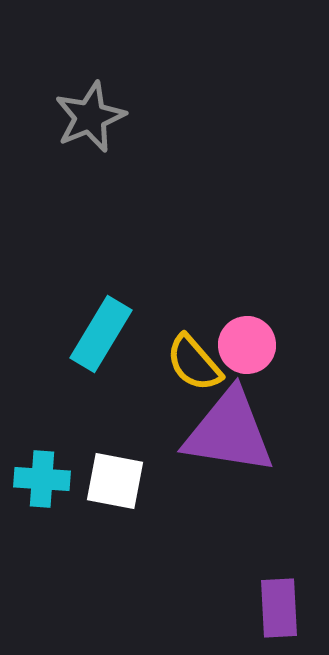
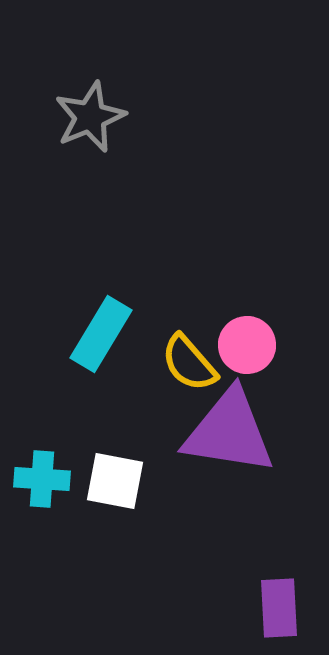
yellow semicircle: moved 5 px left
